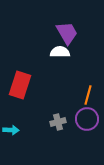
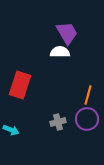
cyan arrow: rotated 21 degrees clockwise
